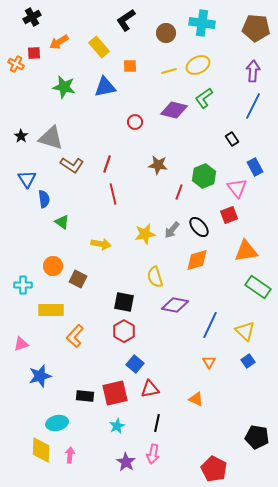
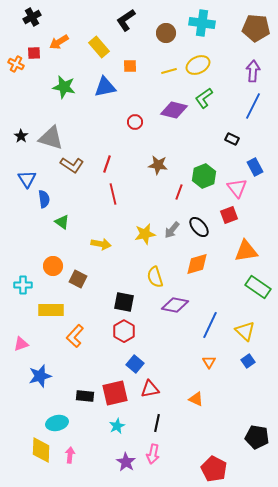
black rectangle at (232, 139): rotated 32 degrees counterclockwise
orange diamond at (197, 260): moved 4 px down
